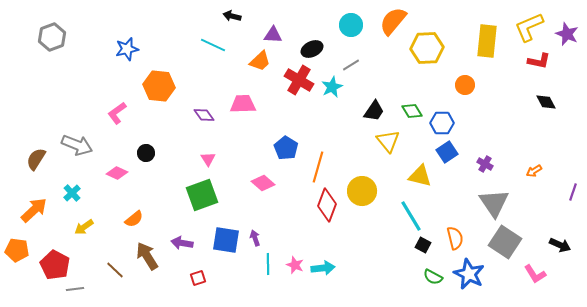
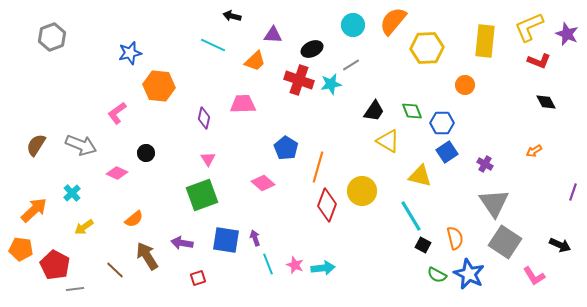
cyan circle at (351, 25): moved 2 px right
yellow rectangle at (487, 41): moved 2 px left
blue star at (127, 49): moved 3 px right, 4 px down
orange trapezoid at (260, 61): moved 5 px left
red L-shape at (539, 61): rotated 10 degrees clockwise
red cross at (299, 80): rotated 12 degrees counterclockwise
cyan star at (332, 87): moved 1 px left, 3 px up; rotated 15 degrees clockwise
green diamond at (412, 111): rotated 10 degrees clockwise
purple diamond at (204, 115): moved 3 px down; rotated 50 degrees clockwise
yellow triangle at (388, 141): rotated 20 degrees counterclockwise
gray arrow at (77, 145): moved 4 px right
brown semicircle at (36, 159): moved 14 px up
orange arrow at (534, 171): moved 20 px up
orange pentagon at (17, 250): moved 4 px right, 1 px up
cyan line at (268, 264): rotated 20 degrees counterclockwise
pink L-shape at (535, 274): moved 1 px left, 2 px down
green semicircle at (433, 277): moved 4 px right, 2 px up
